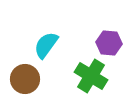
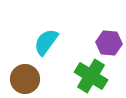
cyan semicircle: moved 3 px up
